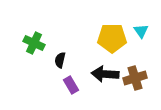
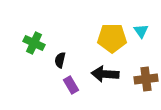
brown cross: moved 11 px right, 1 px down; rotated 10 degrees clockwise
